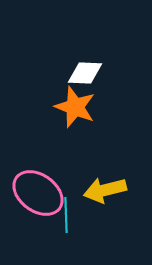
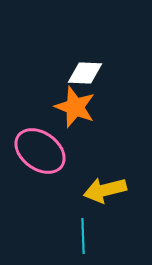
pink ellipse: moved 2 px right, 42 px up
cyan line: moved 17 px right, 21 px down
